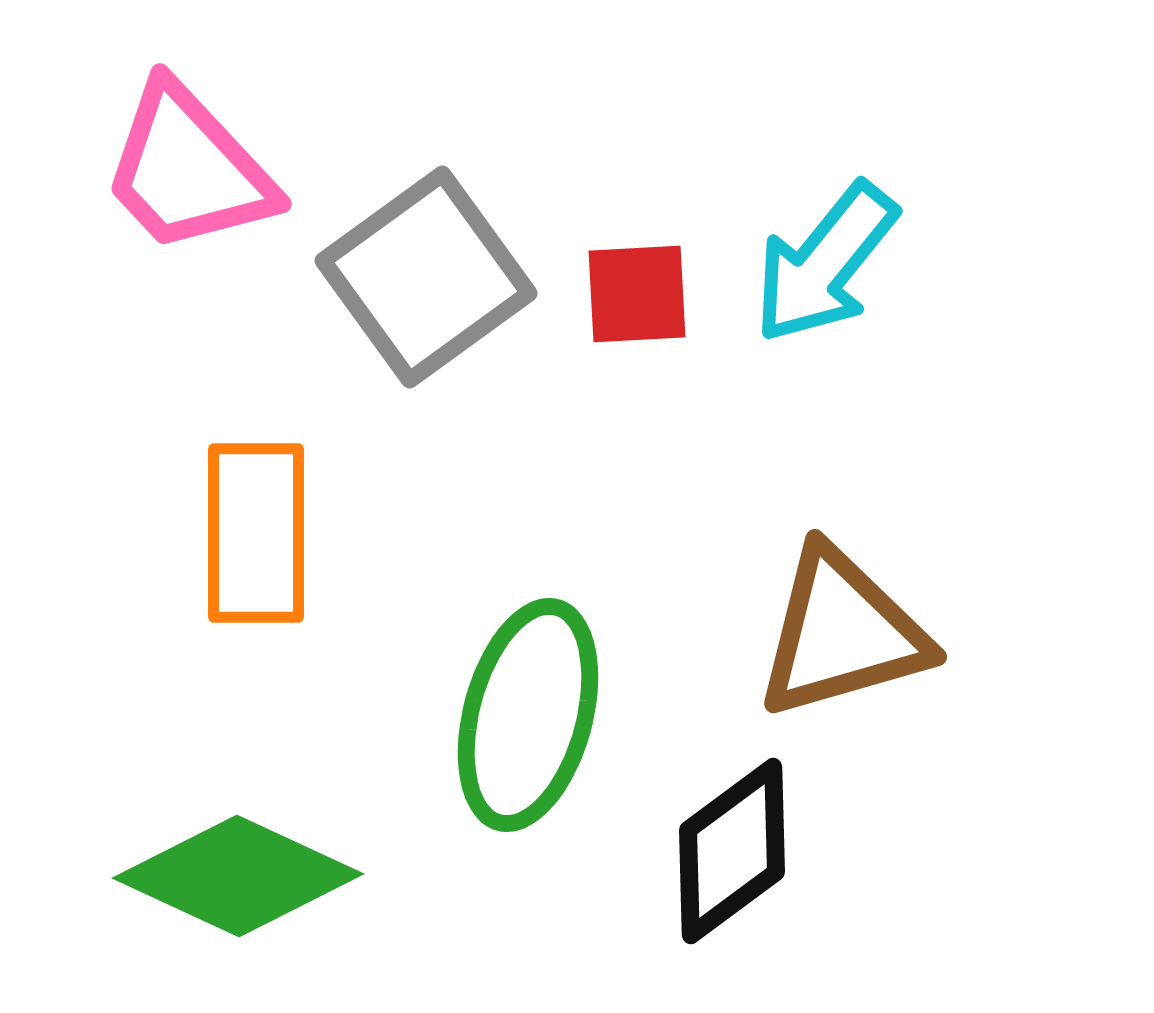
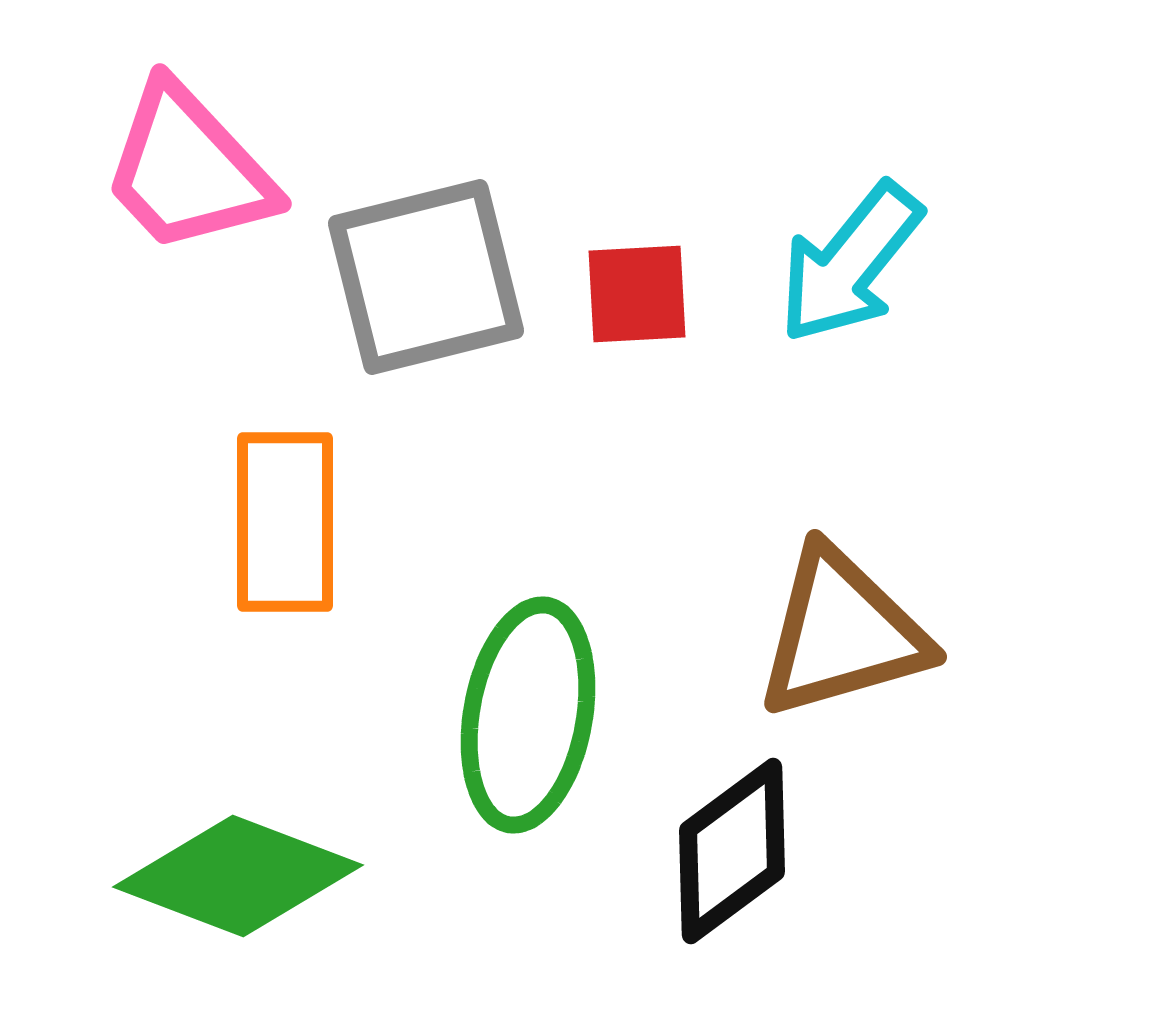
cyan arrow: moved 25 px right
gray square: rotated 22 degrees clockwise
orange rectangle: moved 29 px right, 11 px up
green ellipse: rotated 5 degrees counterclockwise
green diamond: rotated 4 degrees counterclockwise
